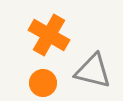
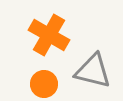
orange circle: moved 1 px right, 1 px down
